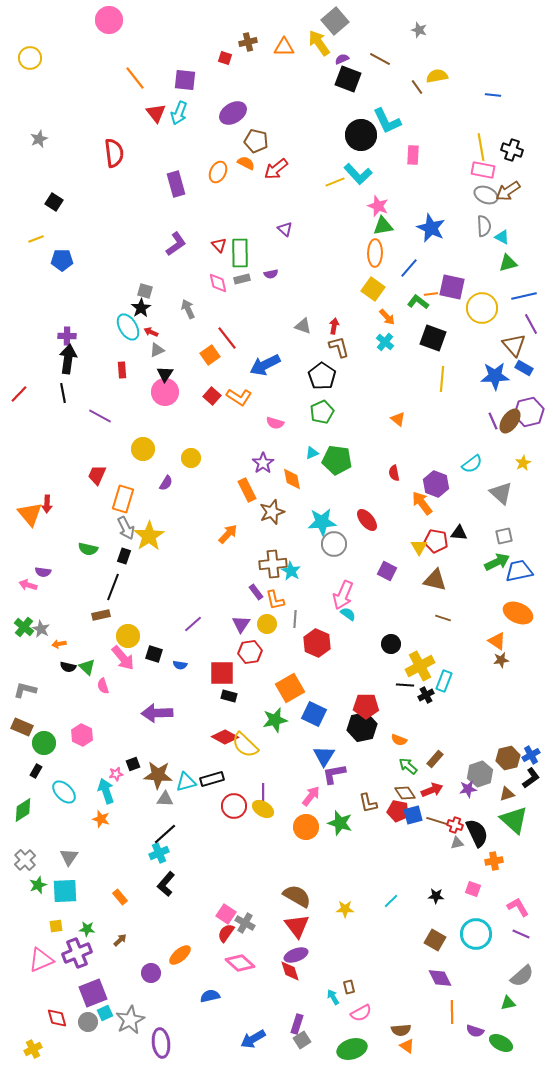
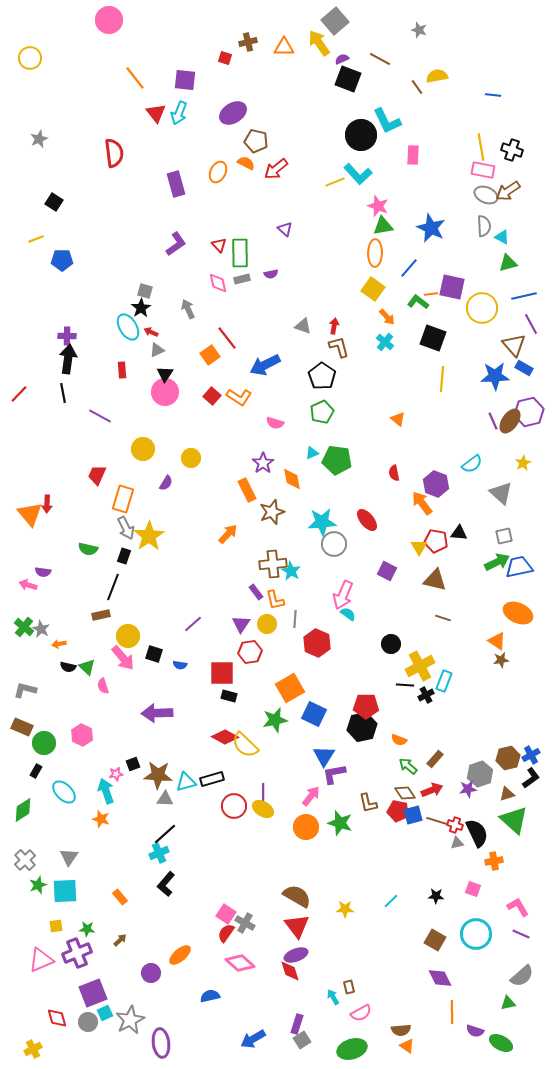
blue trapezoid at (519, 571): moved 4 px up
